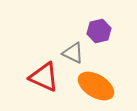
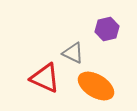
purple hexagon: moved 8 px right, 2 px up
red triangle: moved 1 px right, 1 px down
